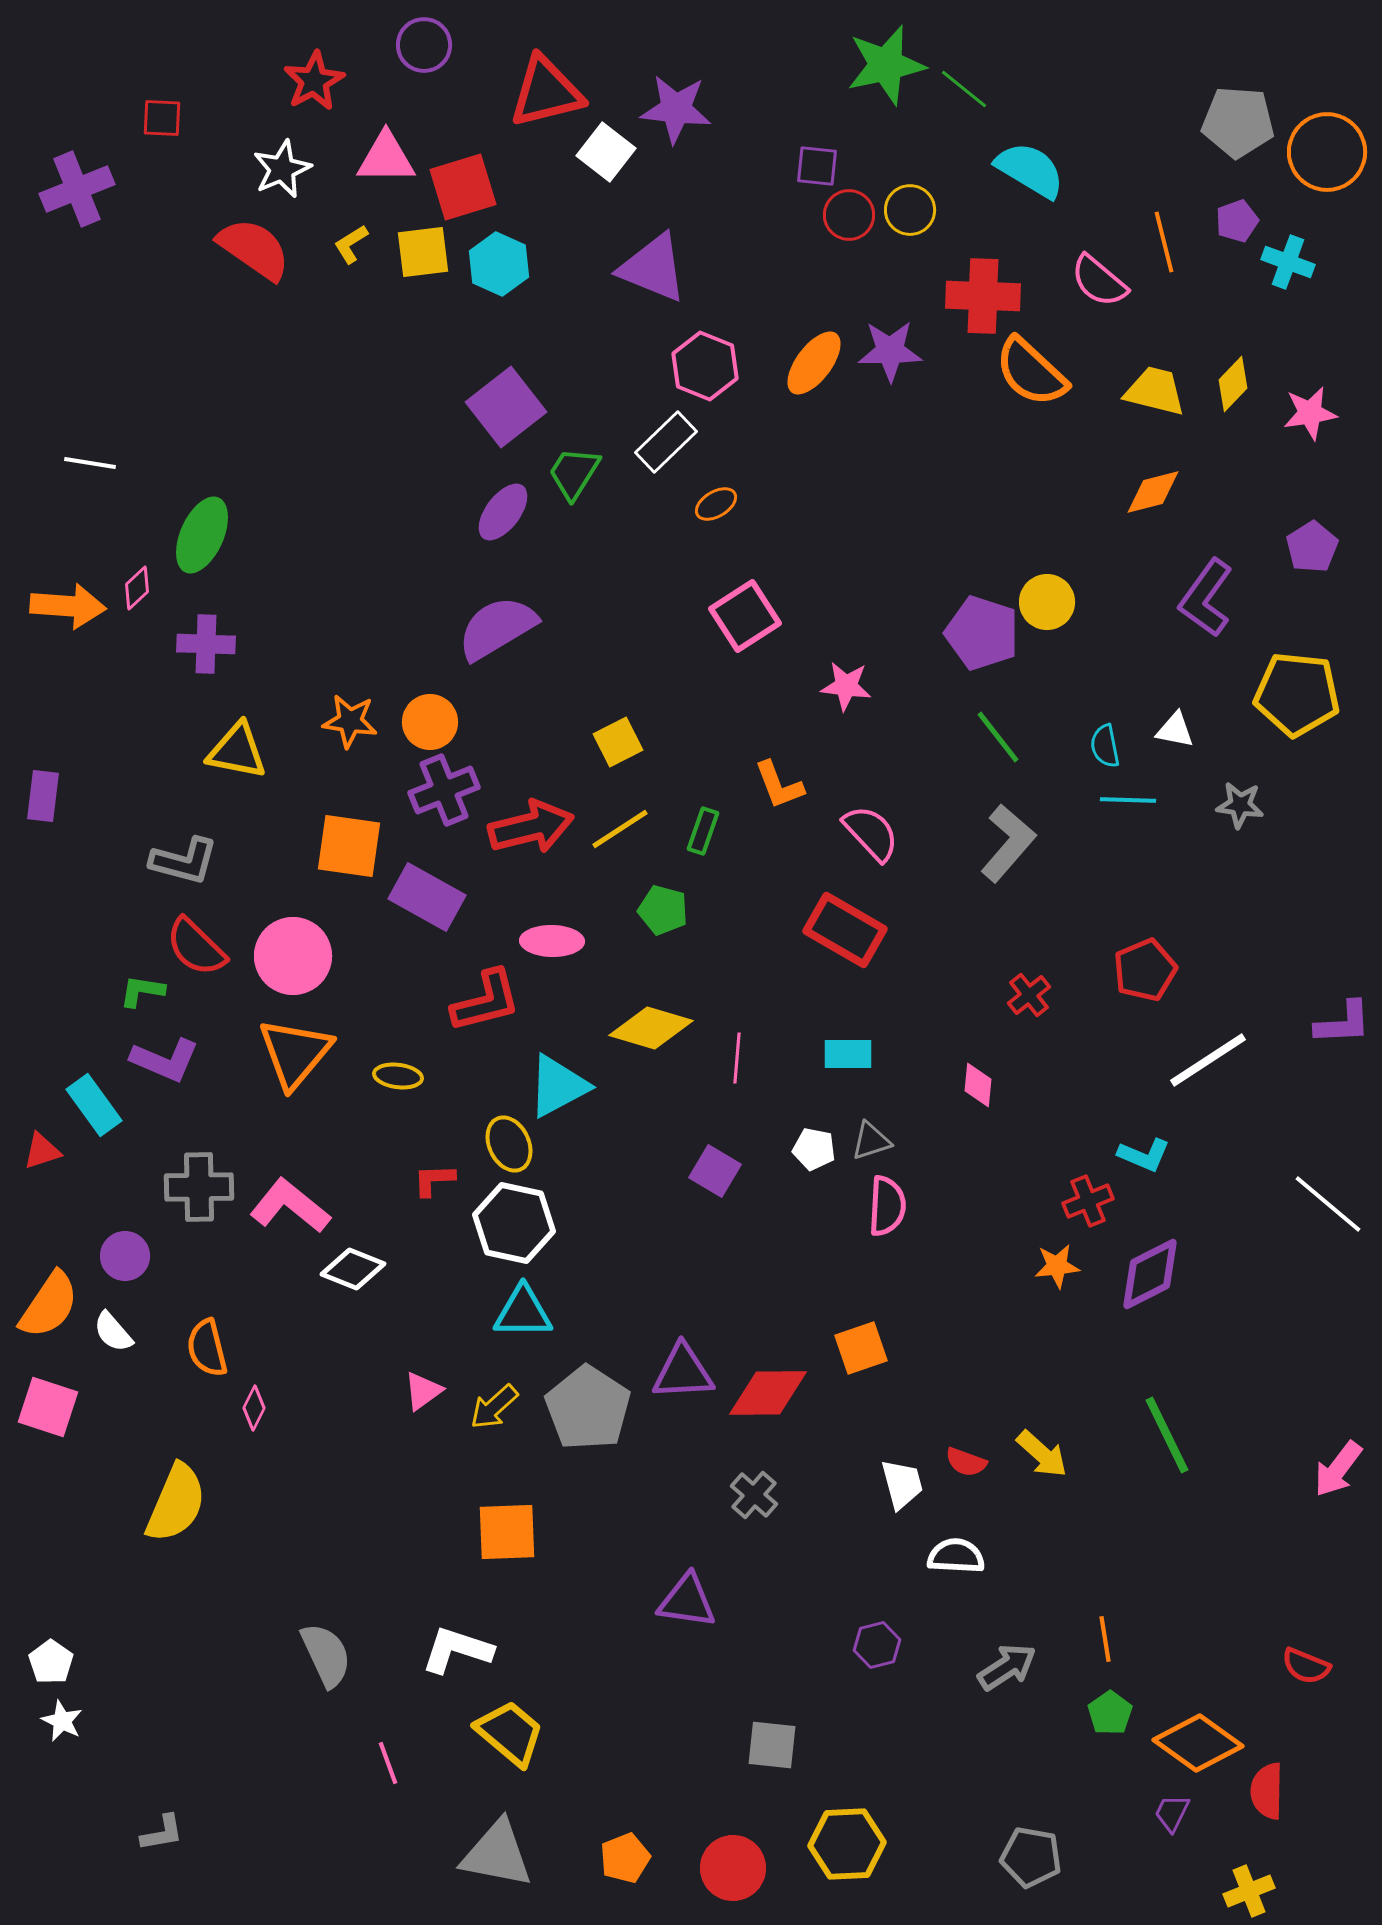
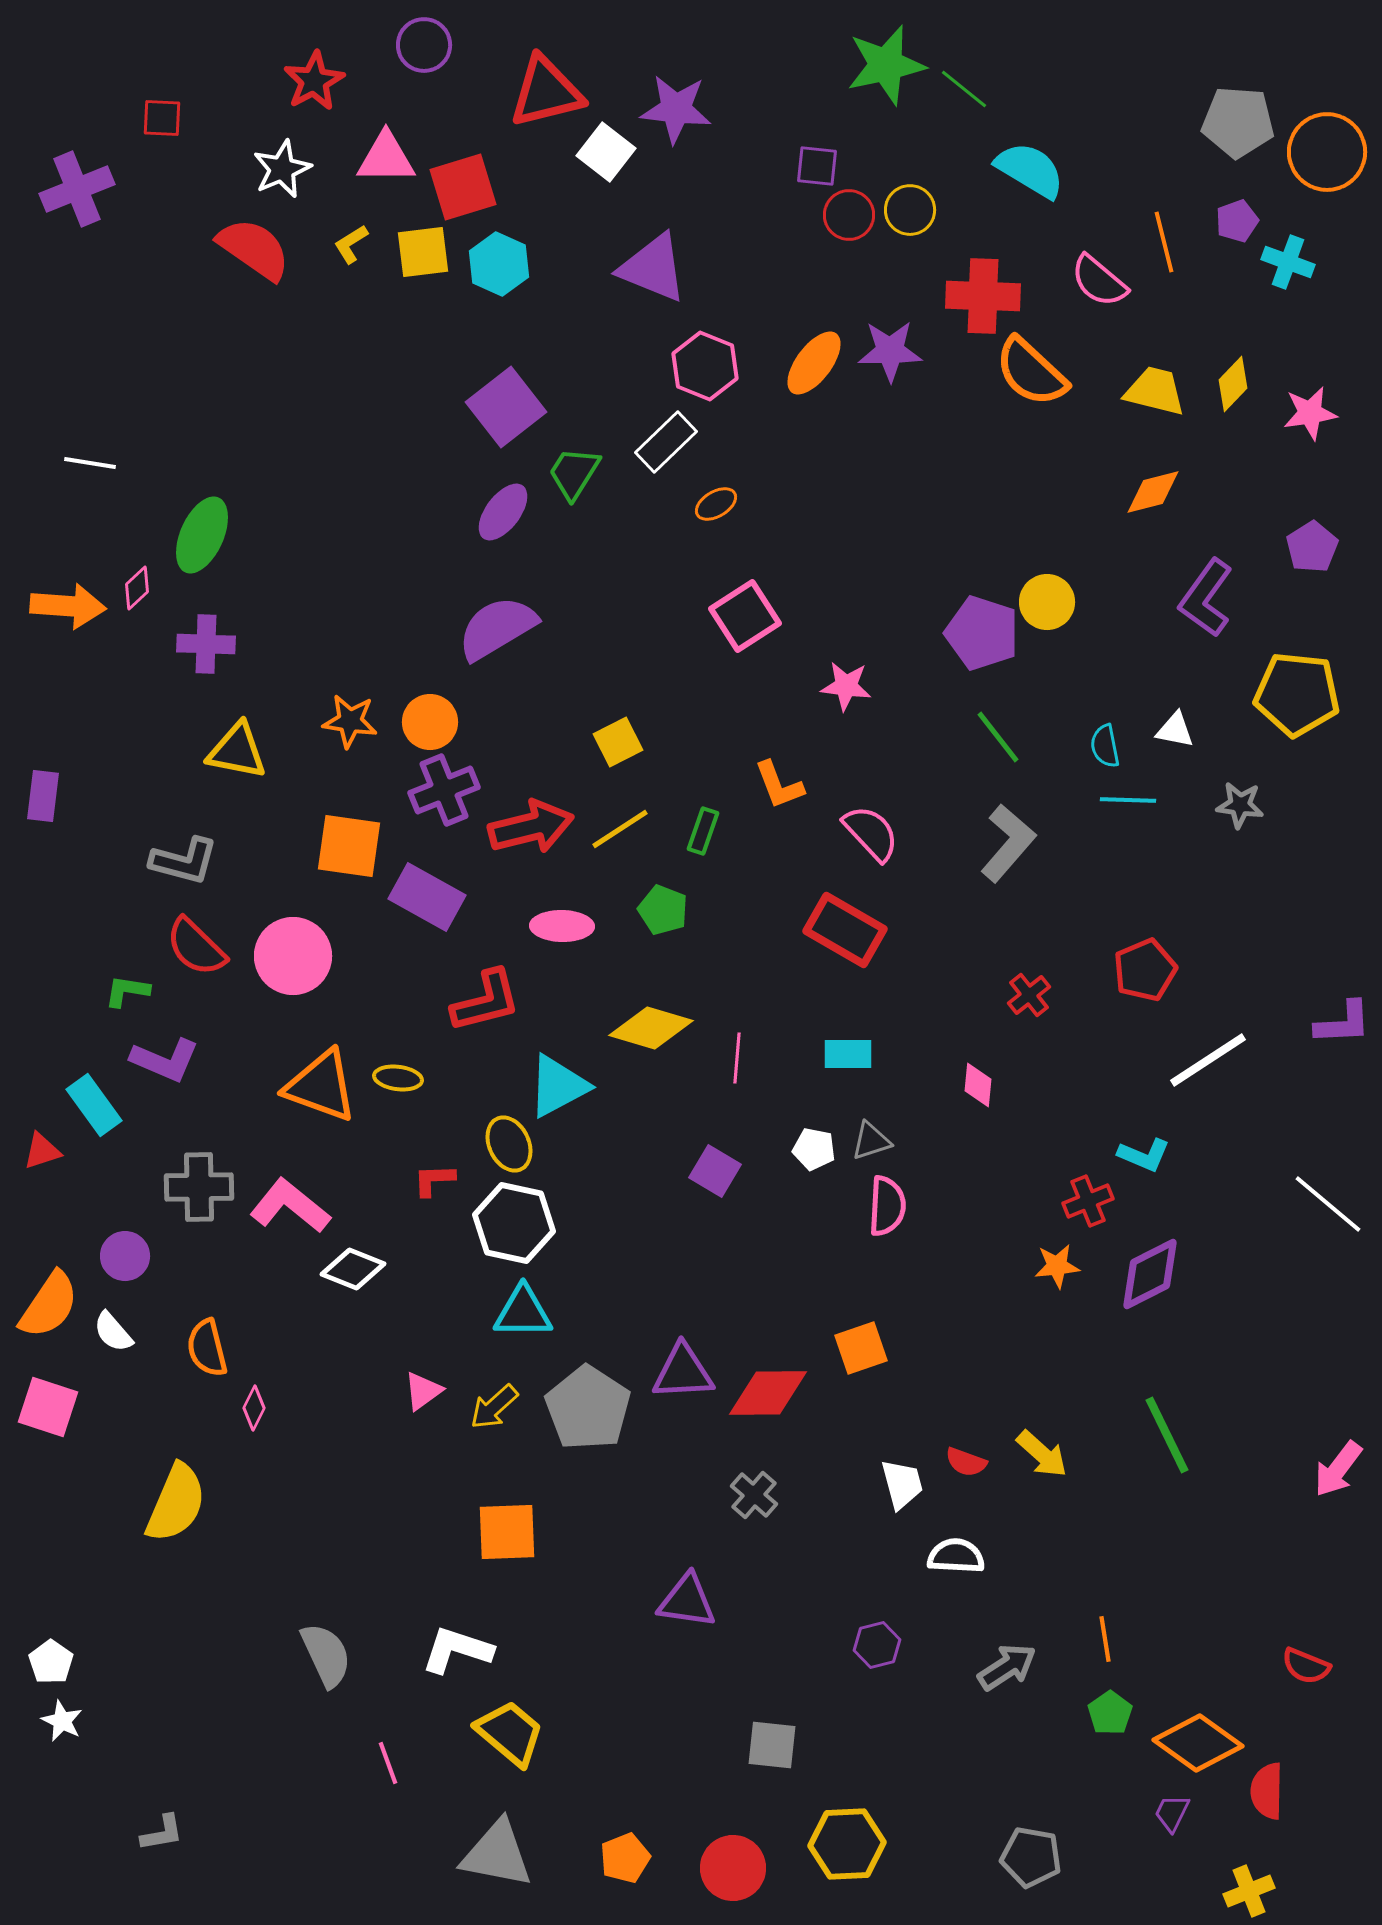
green pentagon at (663, 910): rotated 6 degrees clockwise
pink ellipse at (552, 941): moved 10 px right, 15 px up
green L-shape at (142, 991): moved 15 px left
orange triangle at (295, 1053): moved 26 px right, 33 px down; rotated 50 degrees counterclockwise
yellow ellipse at (398, 1076): moved 2 px down
